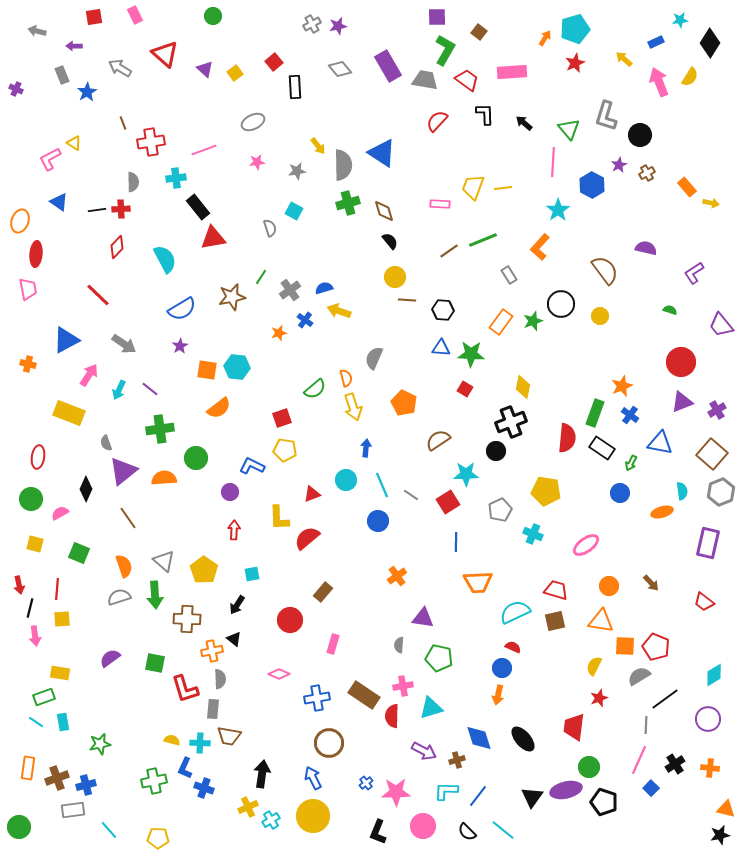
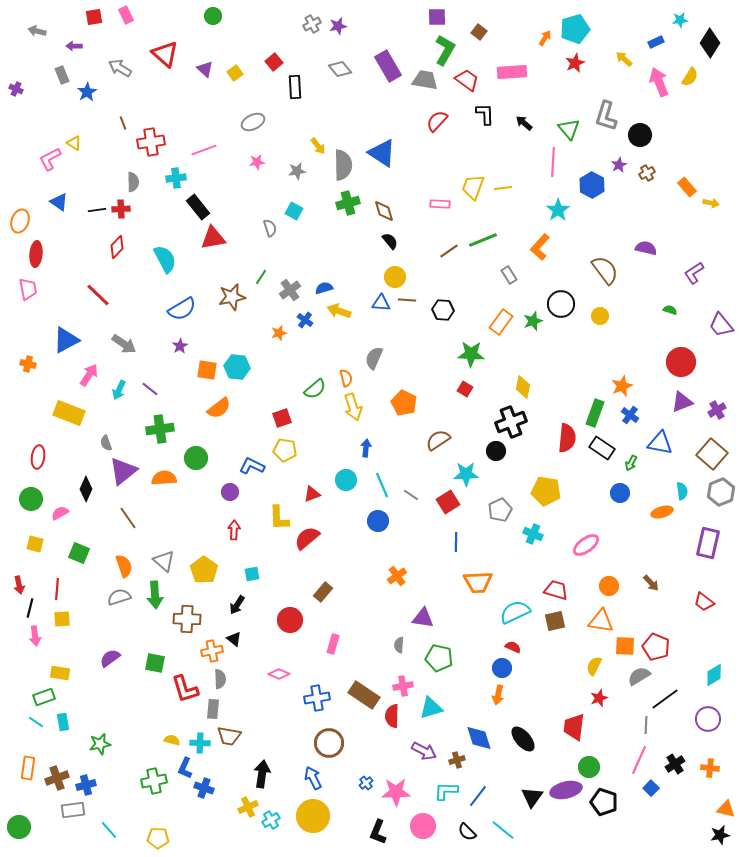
pink rectangle at (135, 15): moved 9 px left
blue triangle at (441, 348): moved 60 px left, 45 px up
